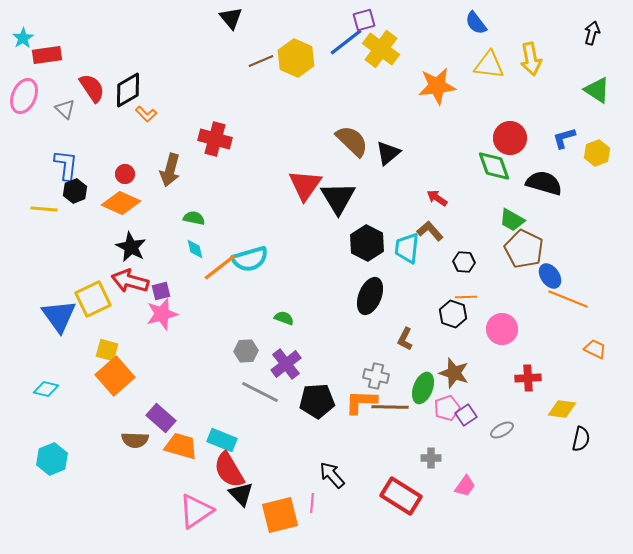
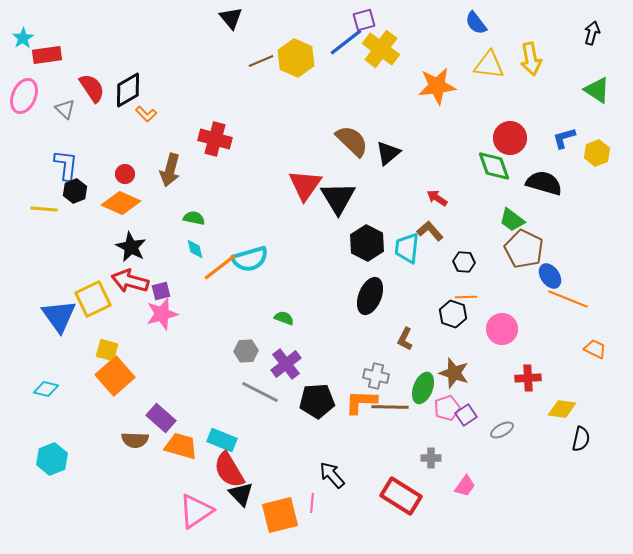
green trapezoid at (512, 220): rotated 8 degrees clockwise
